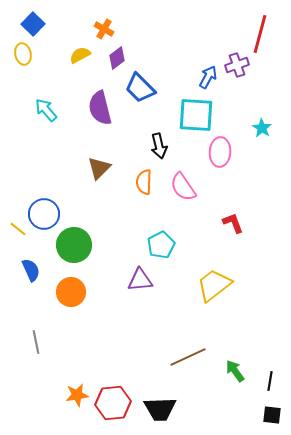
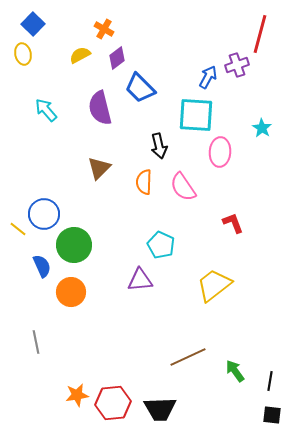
cyan pentagon: rotated 20 degrees counterclockwise
blue semicircle: moved 11 px right, 4 px up
